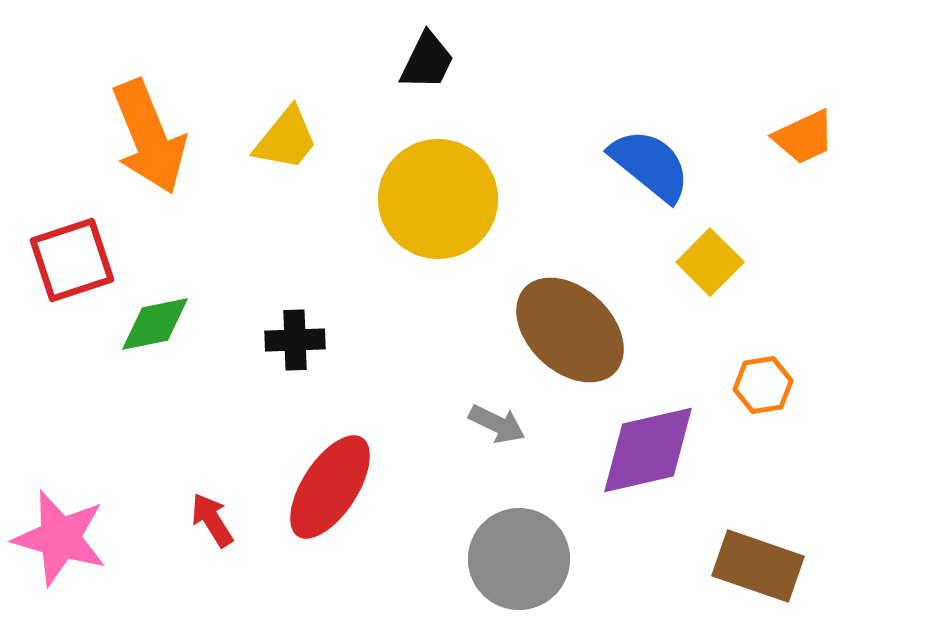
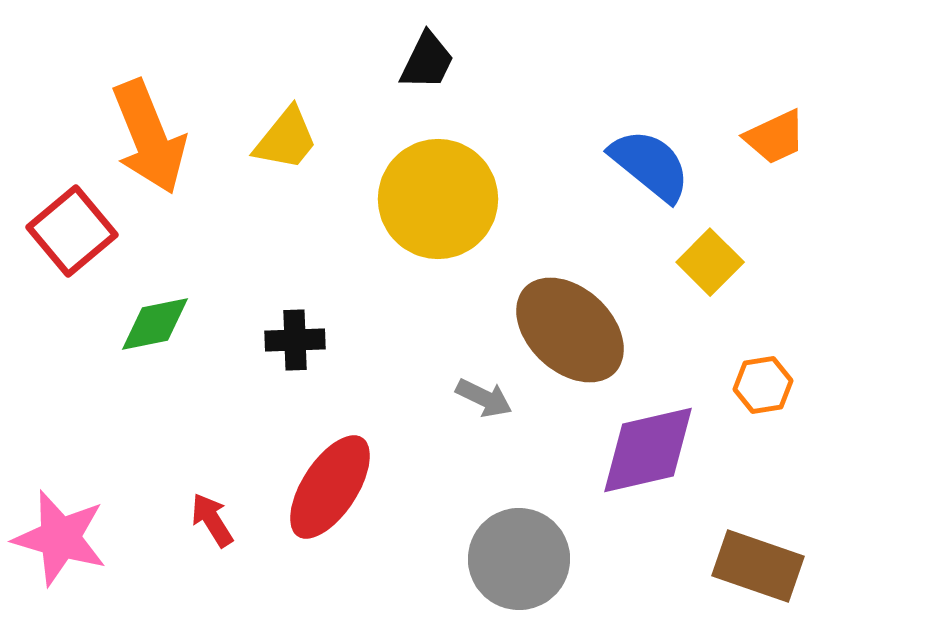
orange trapezoid: moved 29 px left
red square: moved 29 px up; rotated 22 degrees counterclockwise
gray arrow: moved 13 px left, 26 px up
